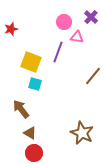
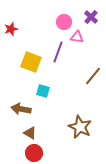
cyan square: moved 8 px right, 7 px down
brown arrow: rotated 42 degrees counterclockwise
brown star: moved 2 px left, 6 px up
